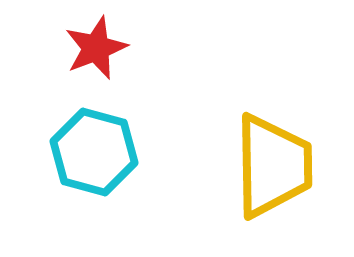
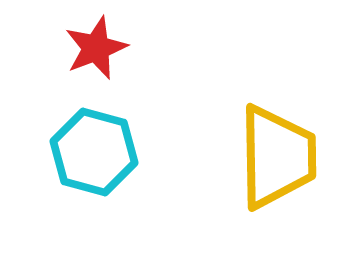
yellow trapezoid: moved 4 px right, 9 px up
